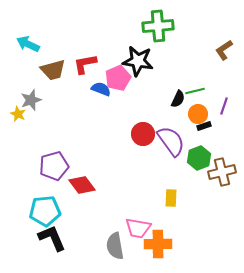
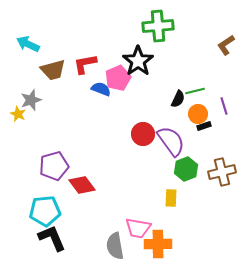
brown L-shape: moved 2 px right, 5 px up
black star: rotated 28 degrees clockwise
purple line: rotated 36 degrees counterclockwise
green hexagon: moved 13 px left, 11 px down
